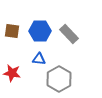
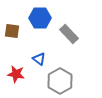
blue hexagon: moved 13 px up
blue triangle: rotated 32 degrees clockwise
red star: moved 4 px right, 1 px down
gray hexagon: moved 1 px right, 2 px down
